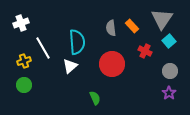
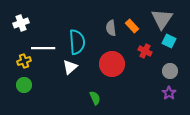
cyan square: rotated 24 degrees counterclockwise
white line: rotated 60 degrees counterclockwise
white triangle: moved 1 px down
